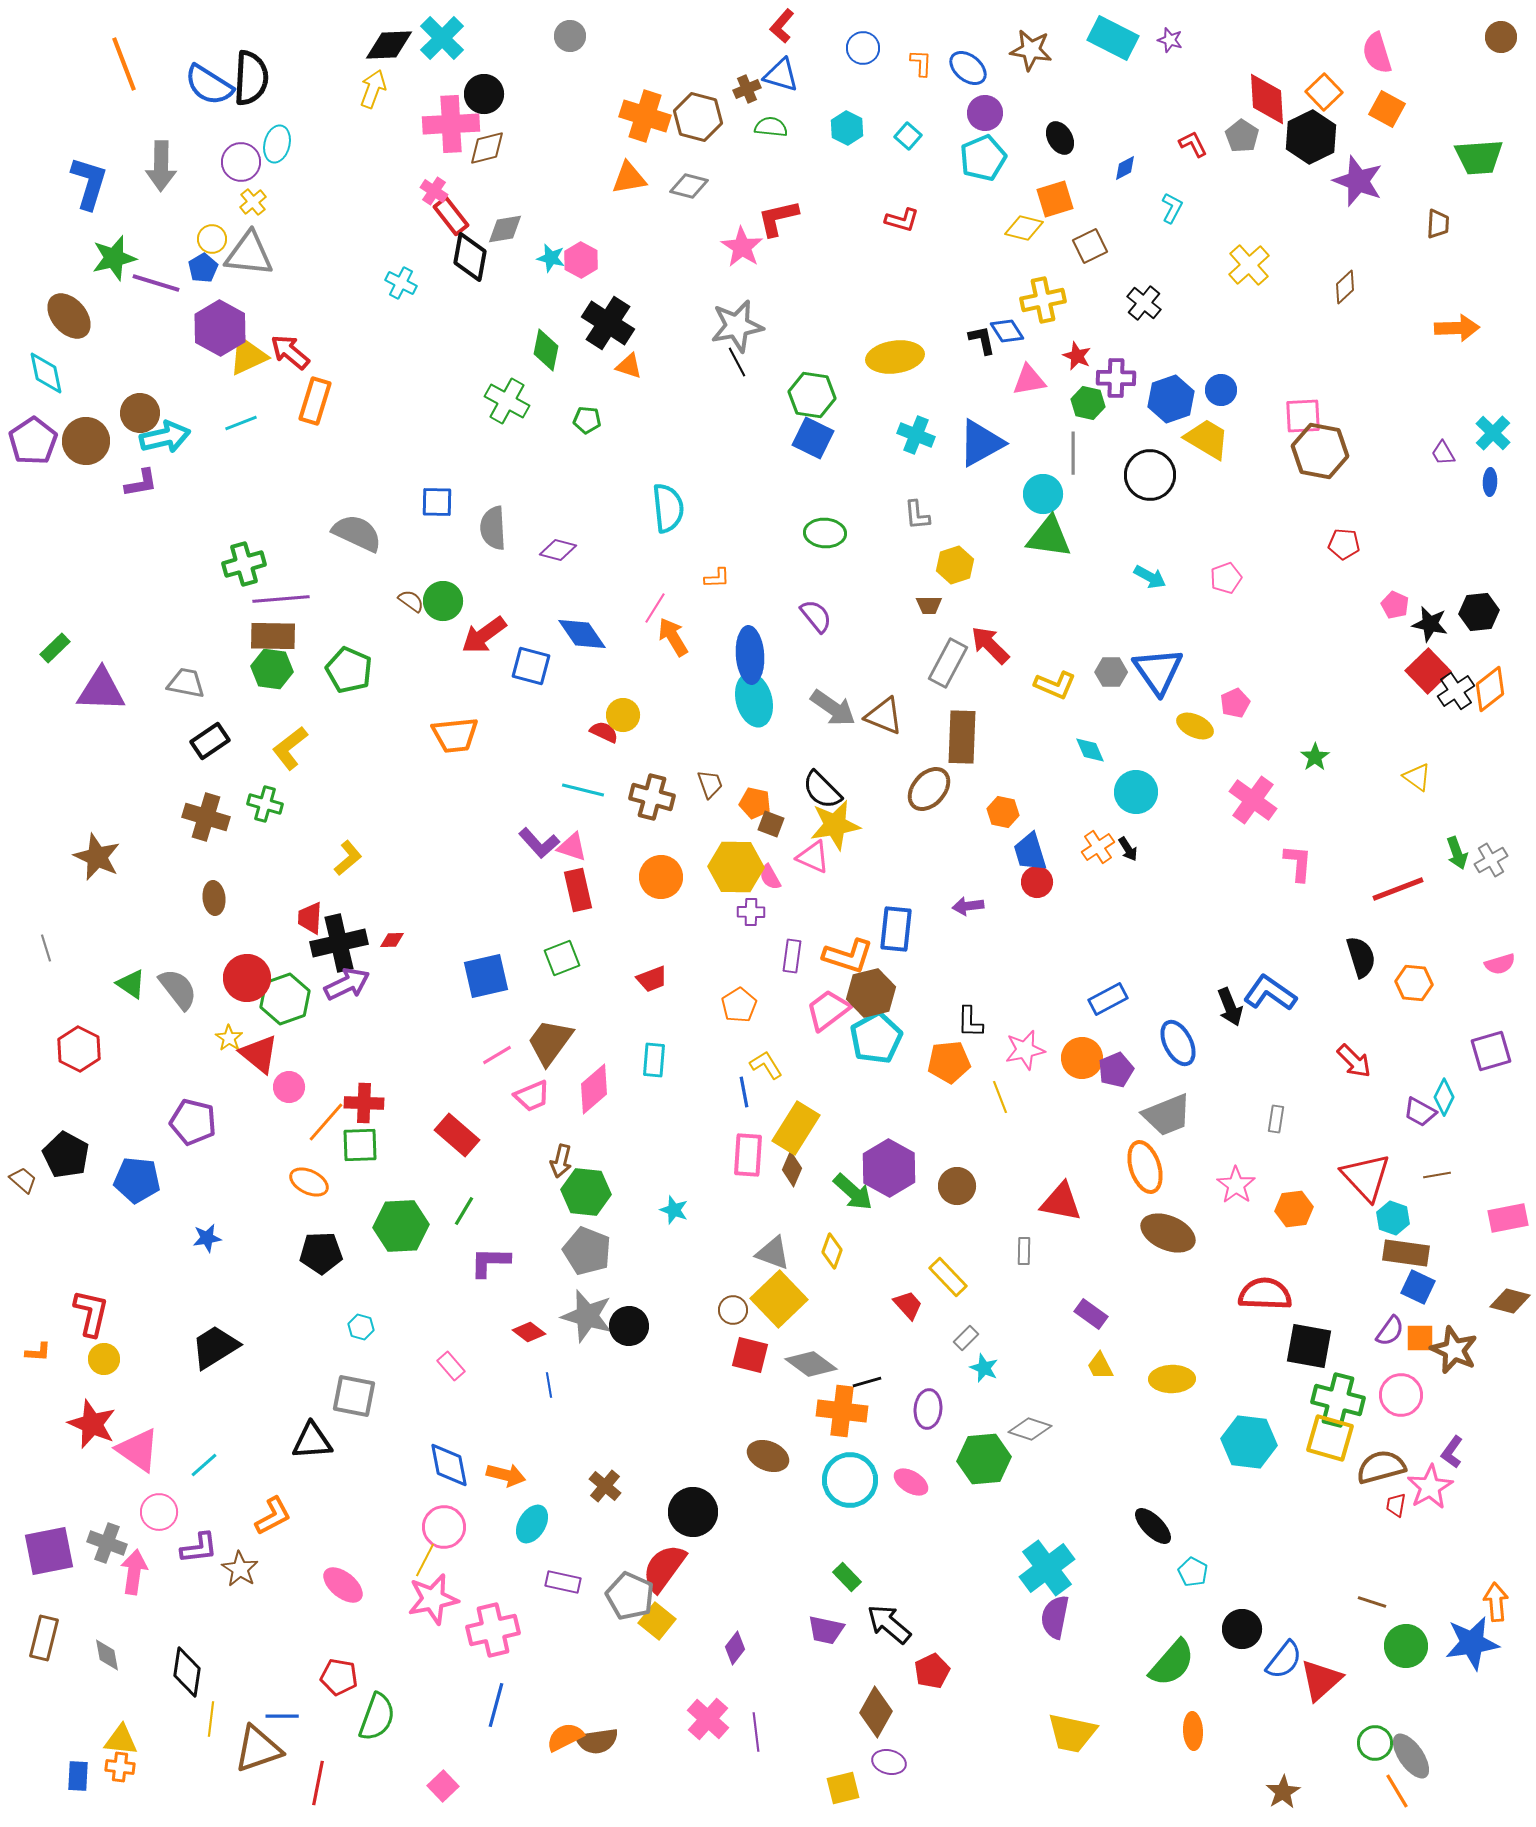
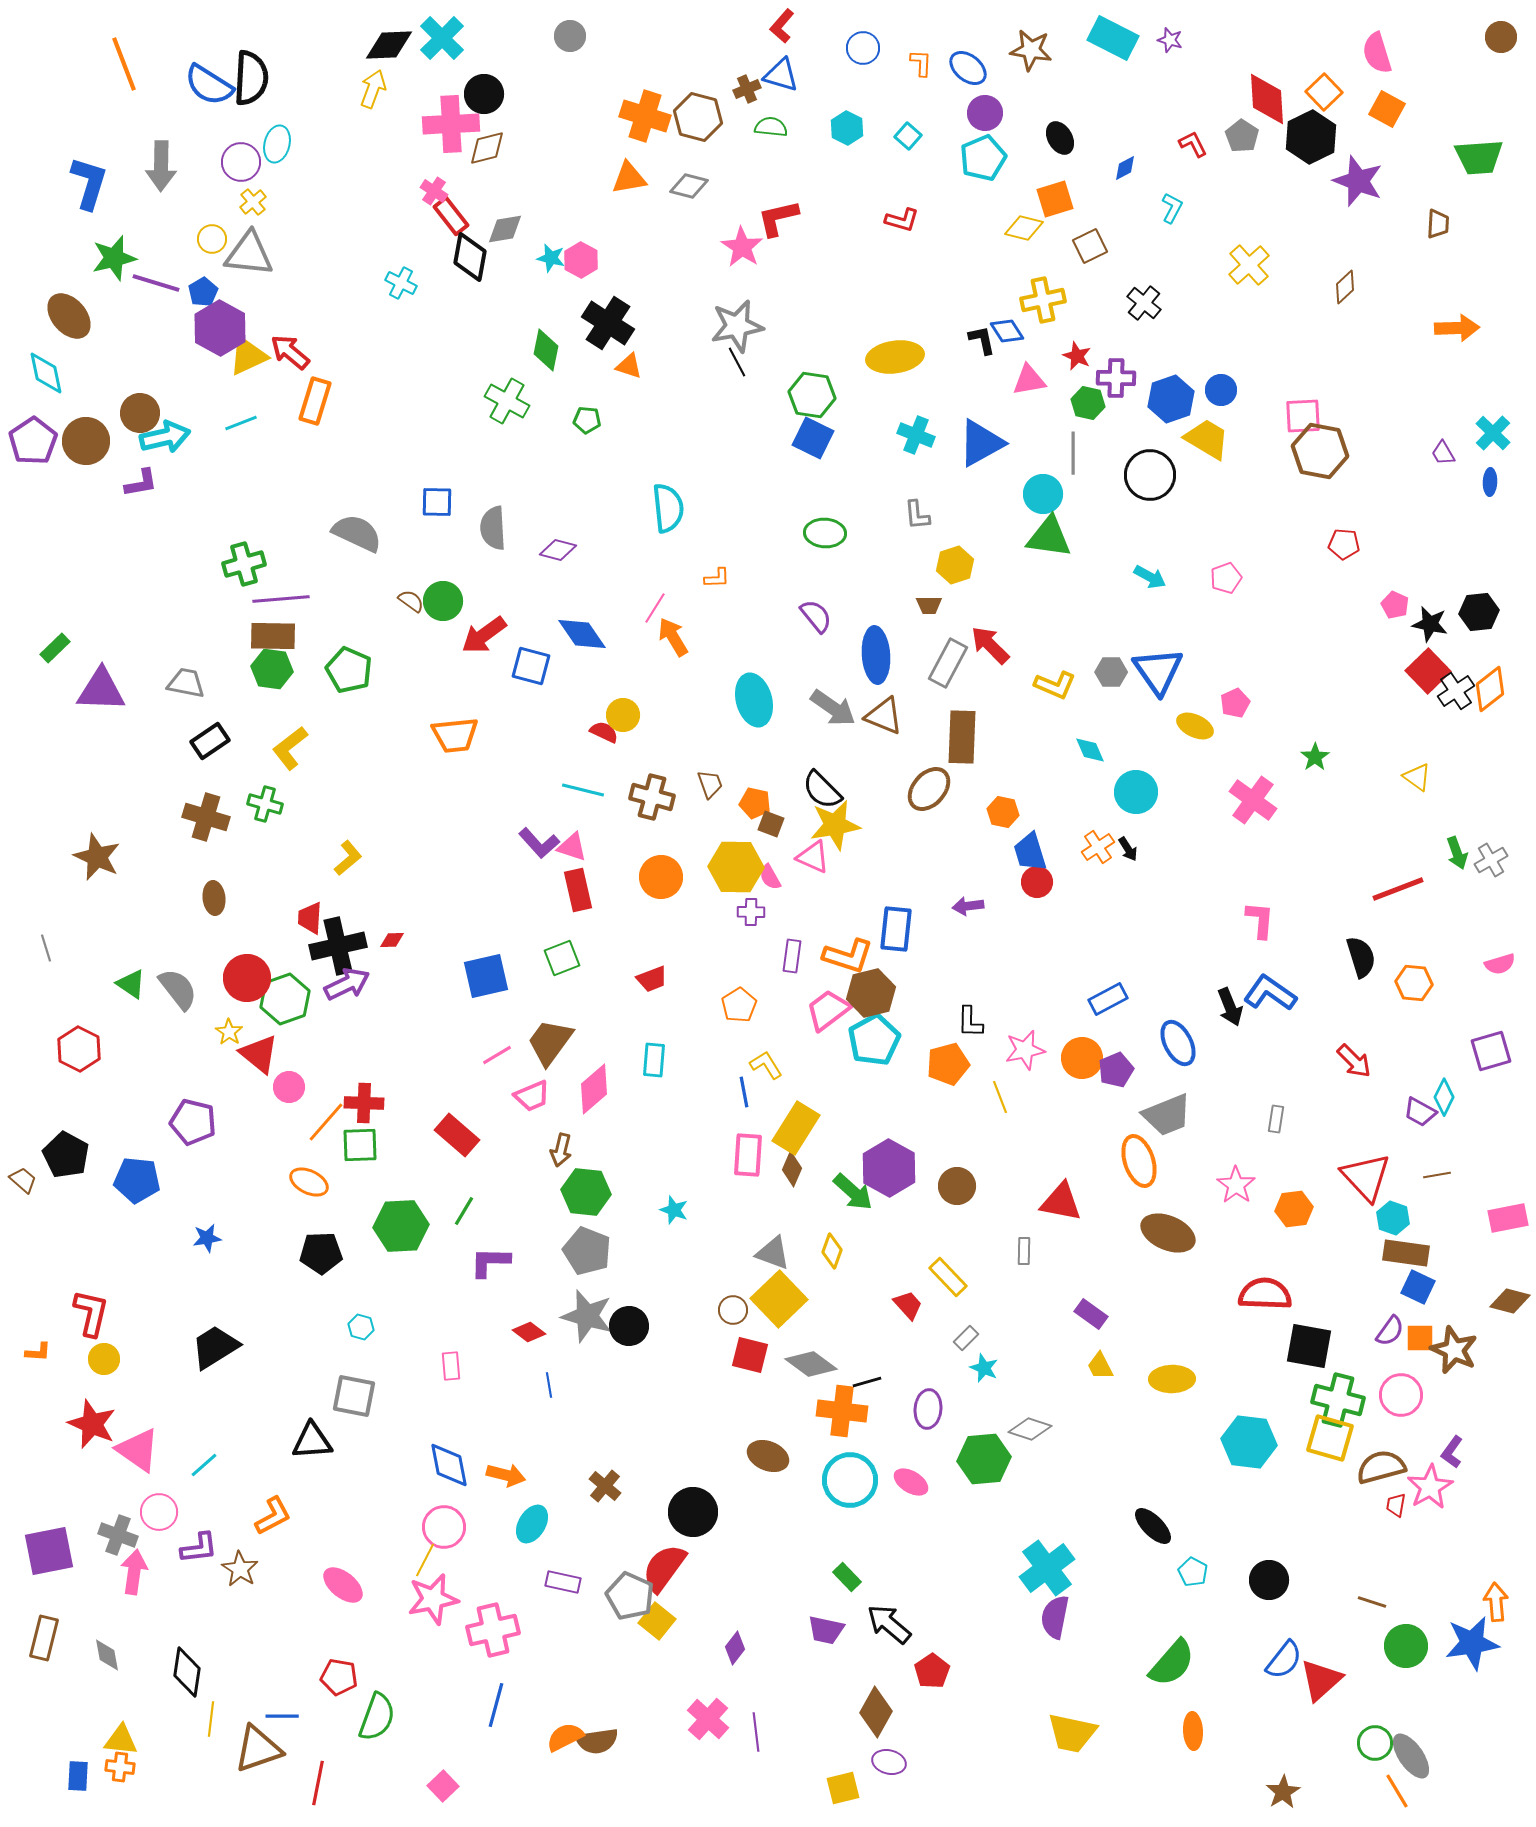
blue pentagon at (203, 268): moved 24 px down
blue ellipse at (750, 655): moved 126 px right
pink L-shape at (1298, 863): moved 38 px left, 57 px down
black cross at (339, 943): moved 1 px left, 3 px down
yellow star at (229, 1038): moved 6 px up
cyan pentagon at (876, 1038): moved 2 px left, 2 px down
orange pentagon at (949, 1062): moved 1 px left, 2 px down; rotated 9 degrees counterclockwise
brown arrow at (561, 1161): moved 11 px up
orange ellipse at (1145, 1167): moved 6 px left, 6 px up
pink rectangle at (451, 1366): rotated 36 degrees clockwise
gray cross at (107, 1543): moved 11 px right, 8 px up
black circle at (1242, 1629): moved 27 px right, 49 px up
red pentagon at (932, 1671): rotated 8 degrees counterclockwise
